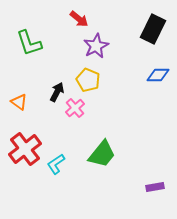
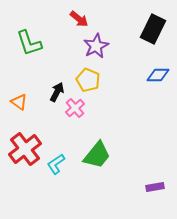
green trapezoid: moved 5 px left, 1 px down
